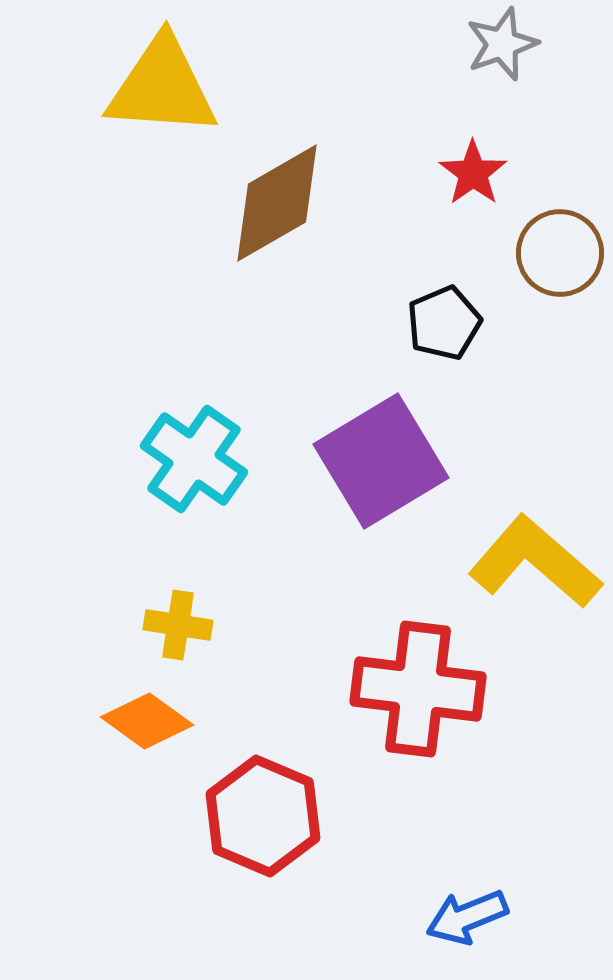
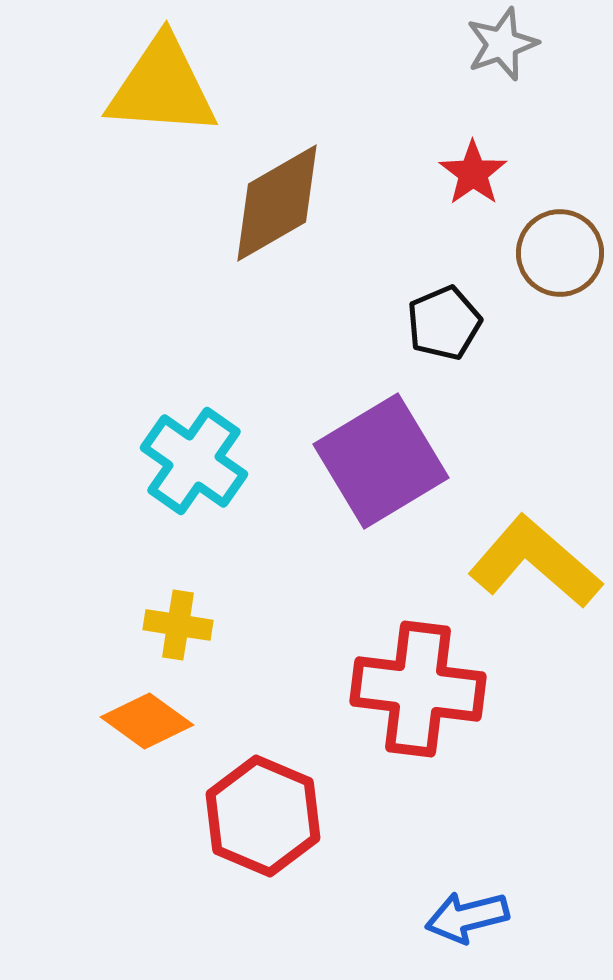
cyan cross: moved 2 px down
blue arrow: rotated 8 degrees clockwise
